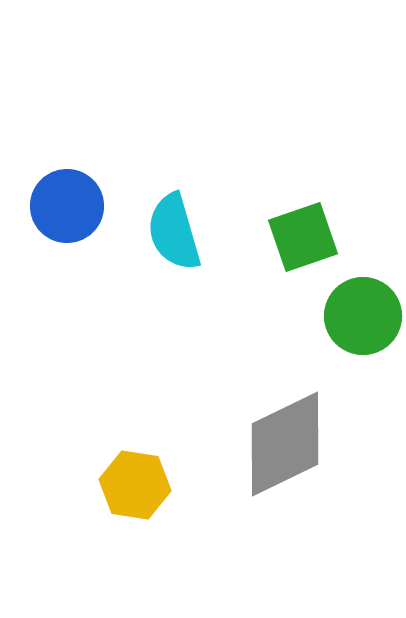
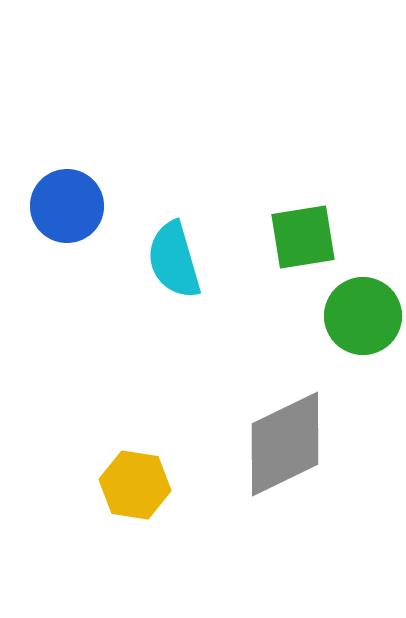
cyan semicircle: moved 28 px down
green square: rotated 10 degrees clockwise
